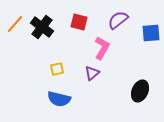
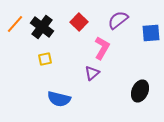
red square: rotated 30 degrees clockwise
yellow square: moved 12 px left, 10 px up
